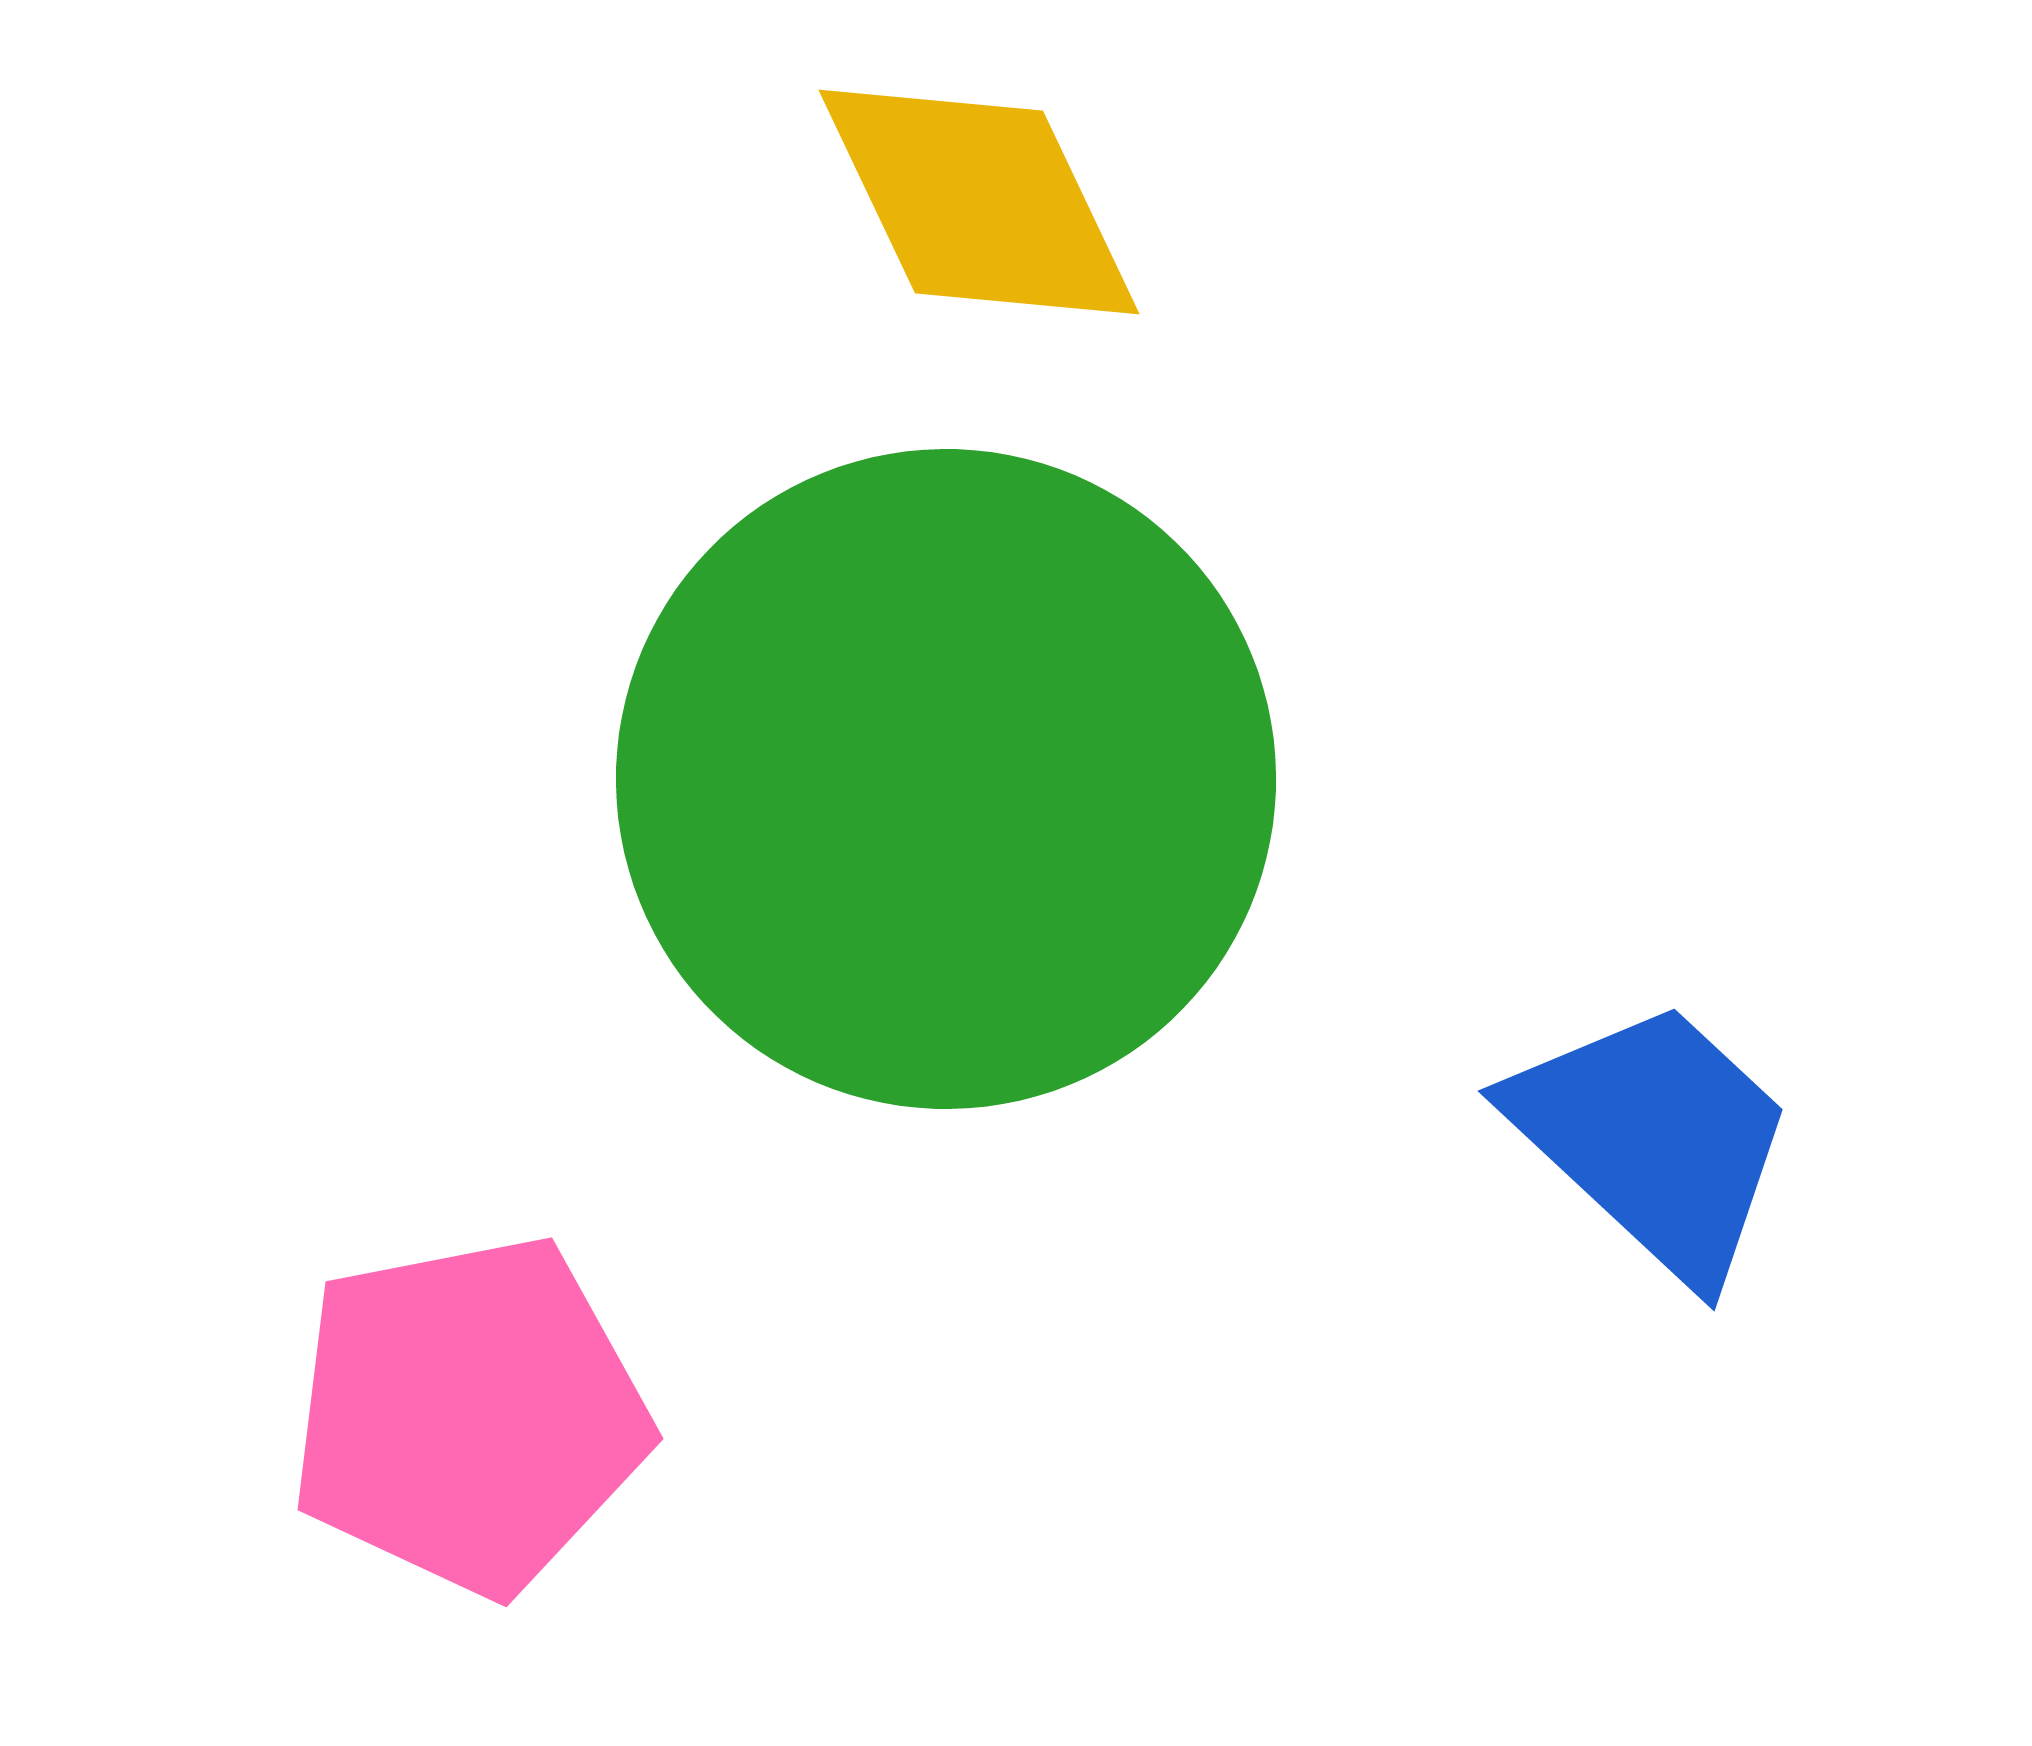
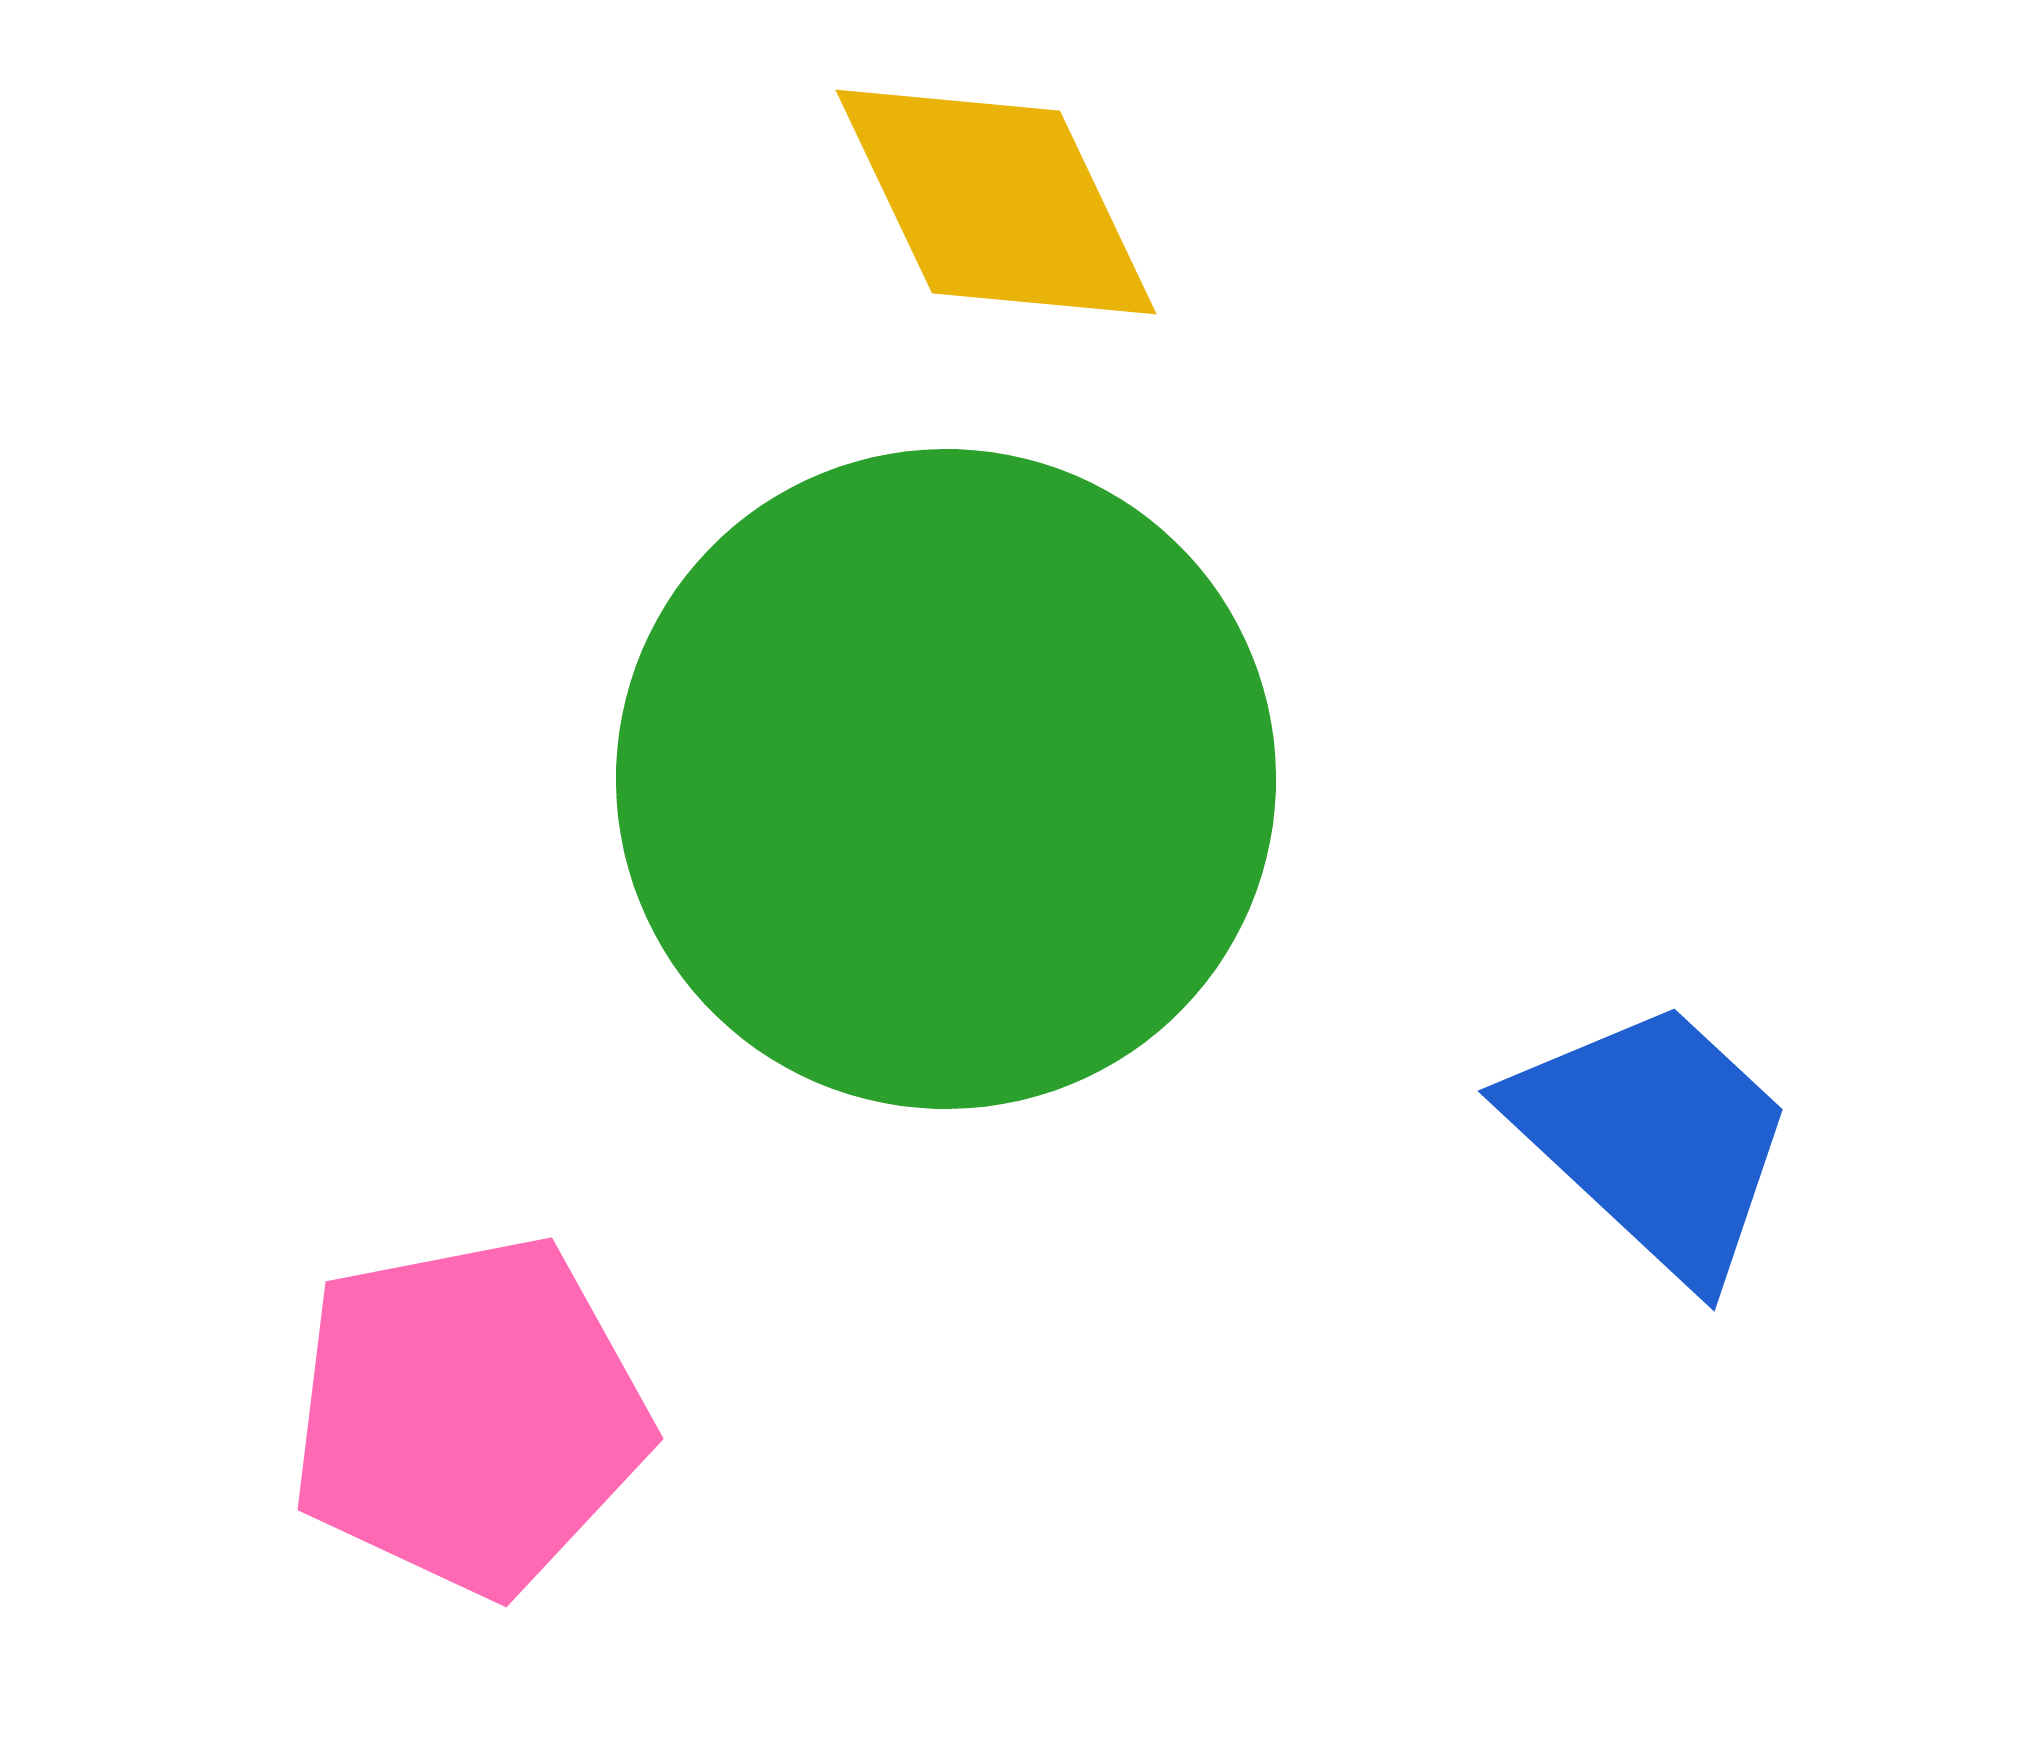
yellow diamond: moved 17 px right
